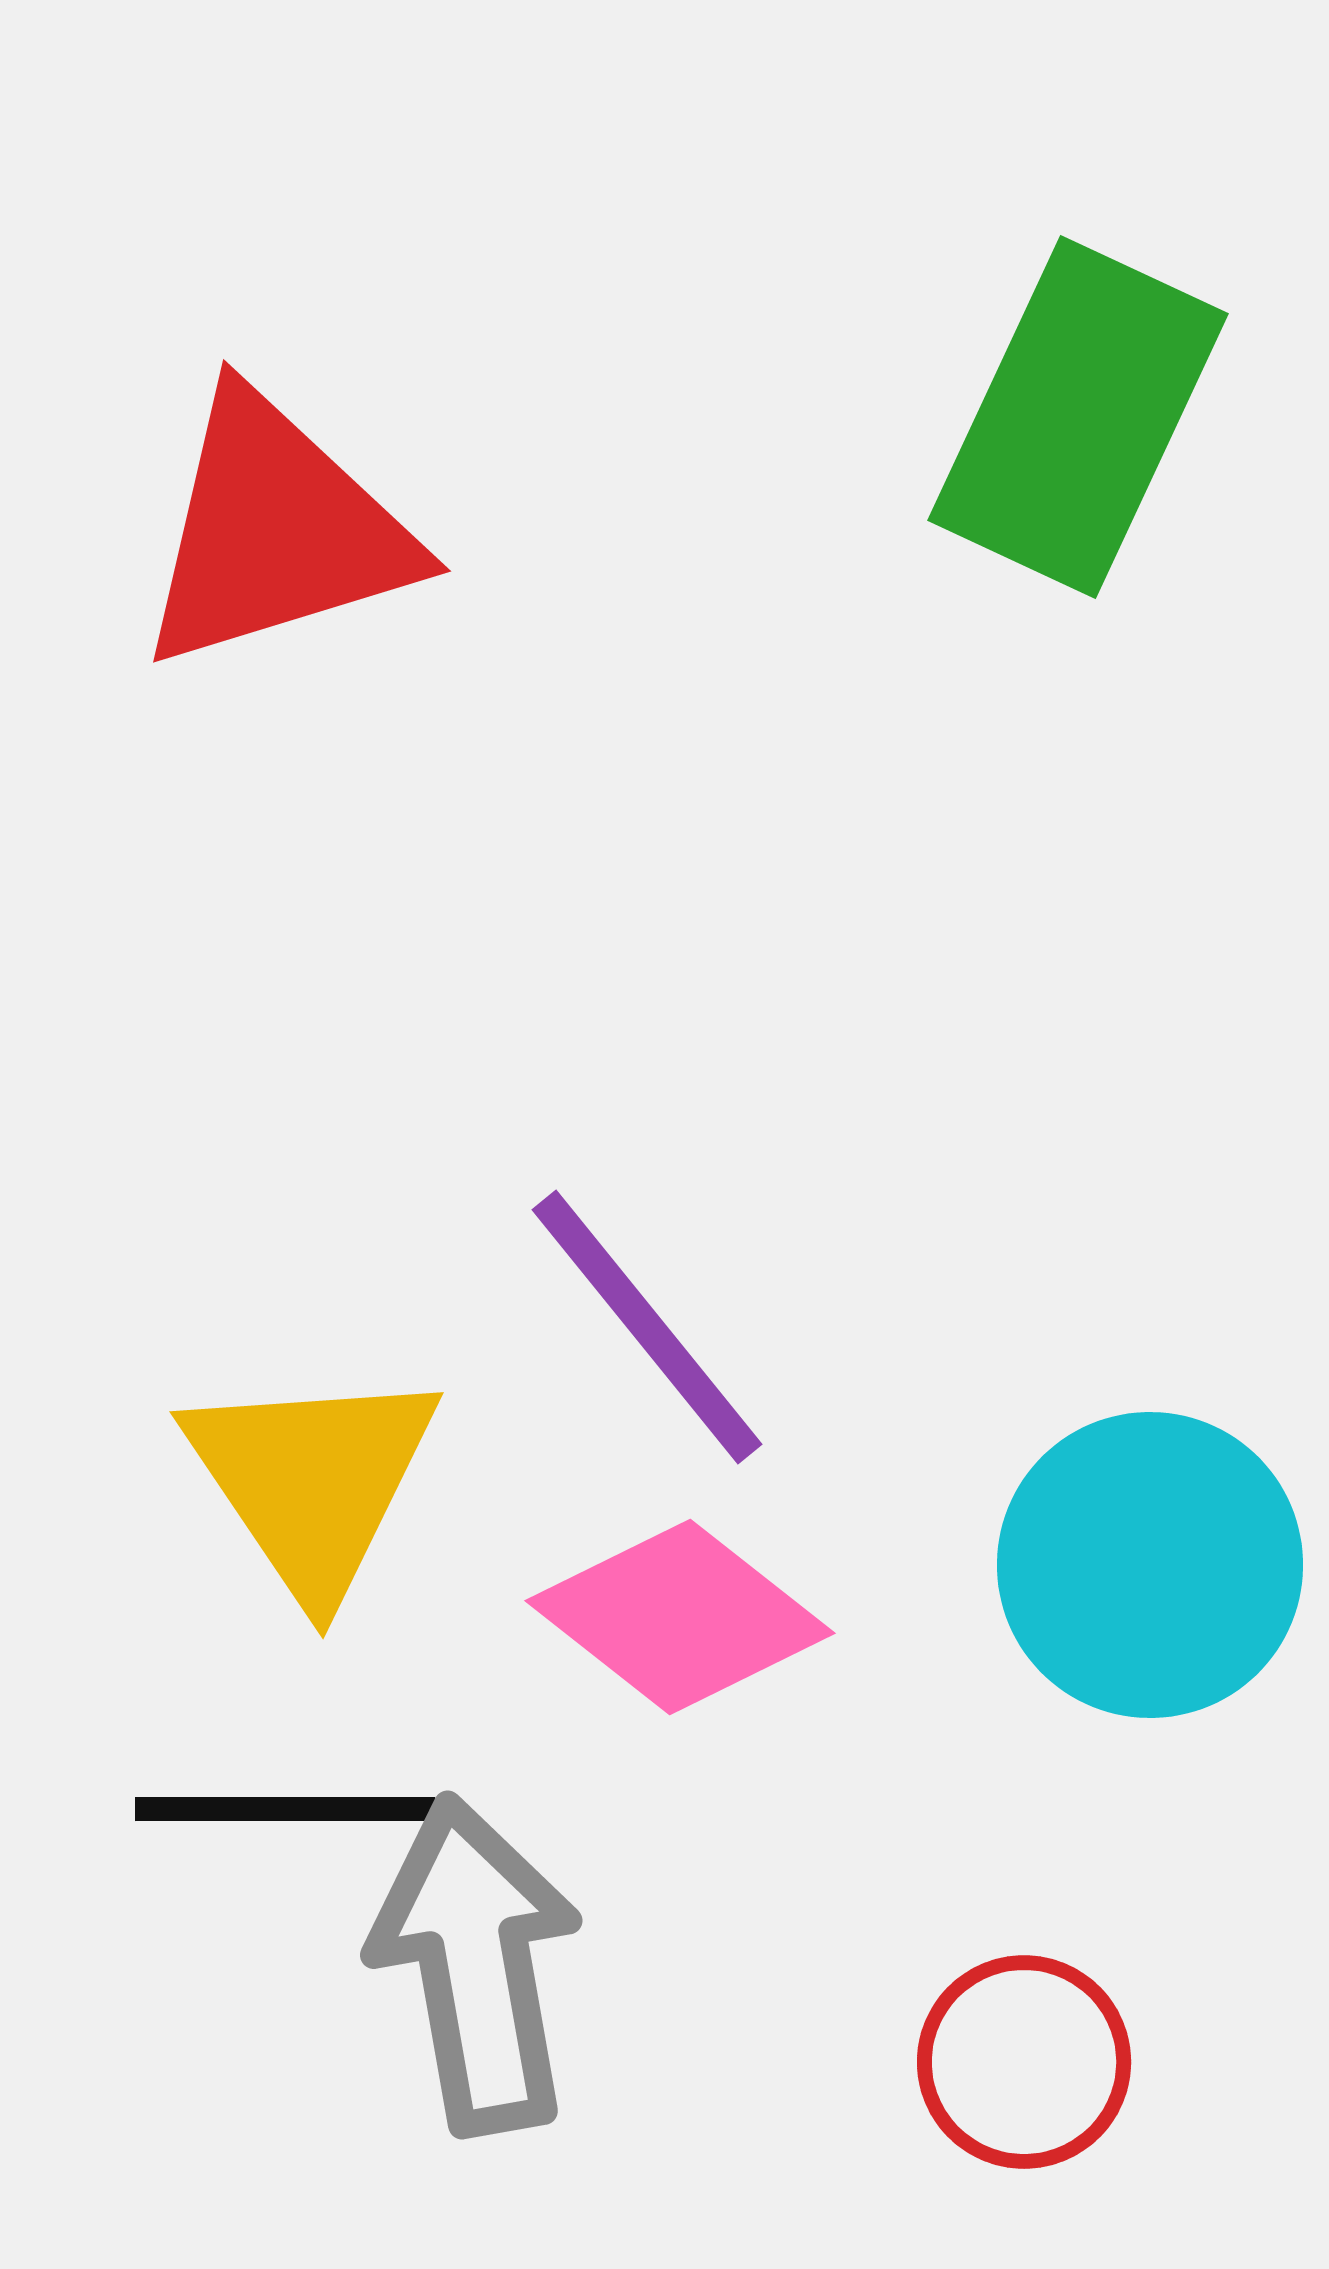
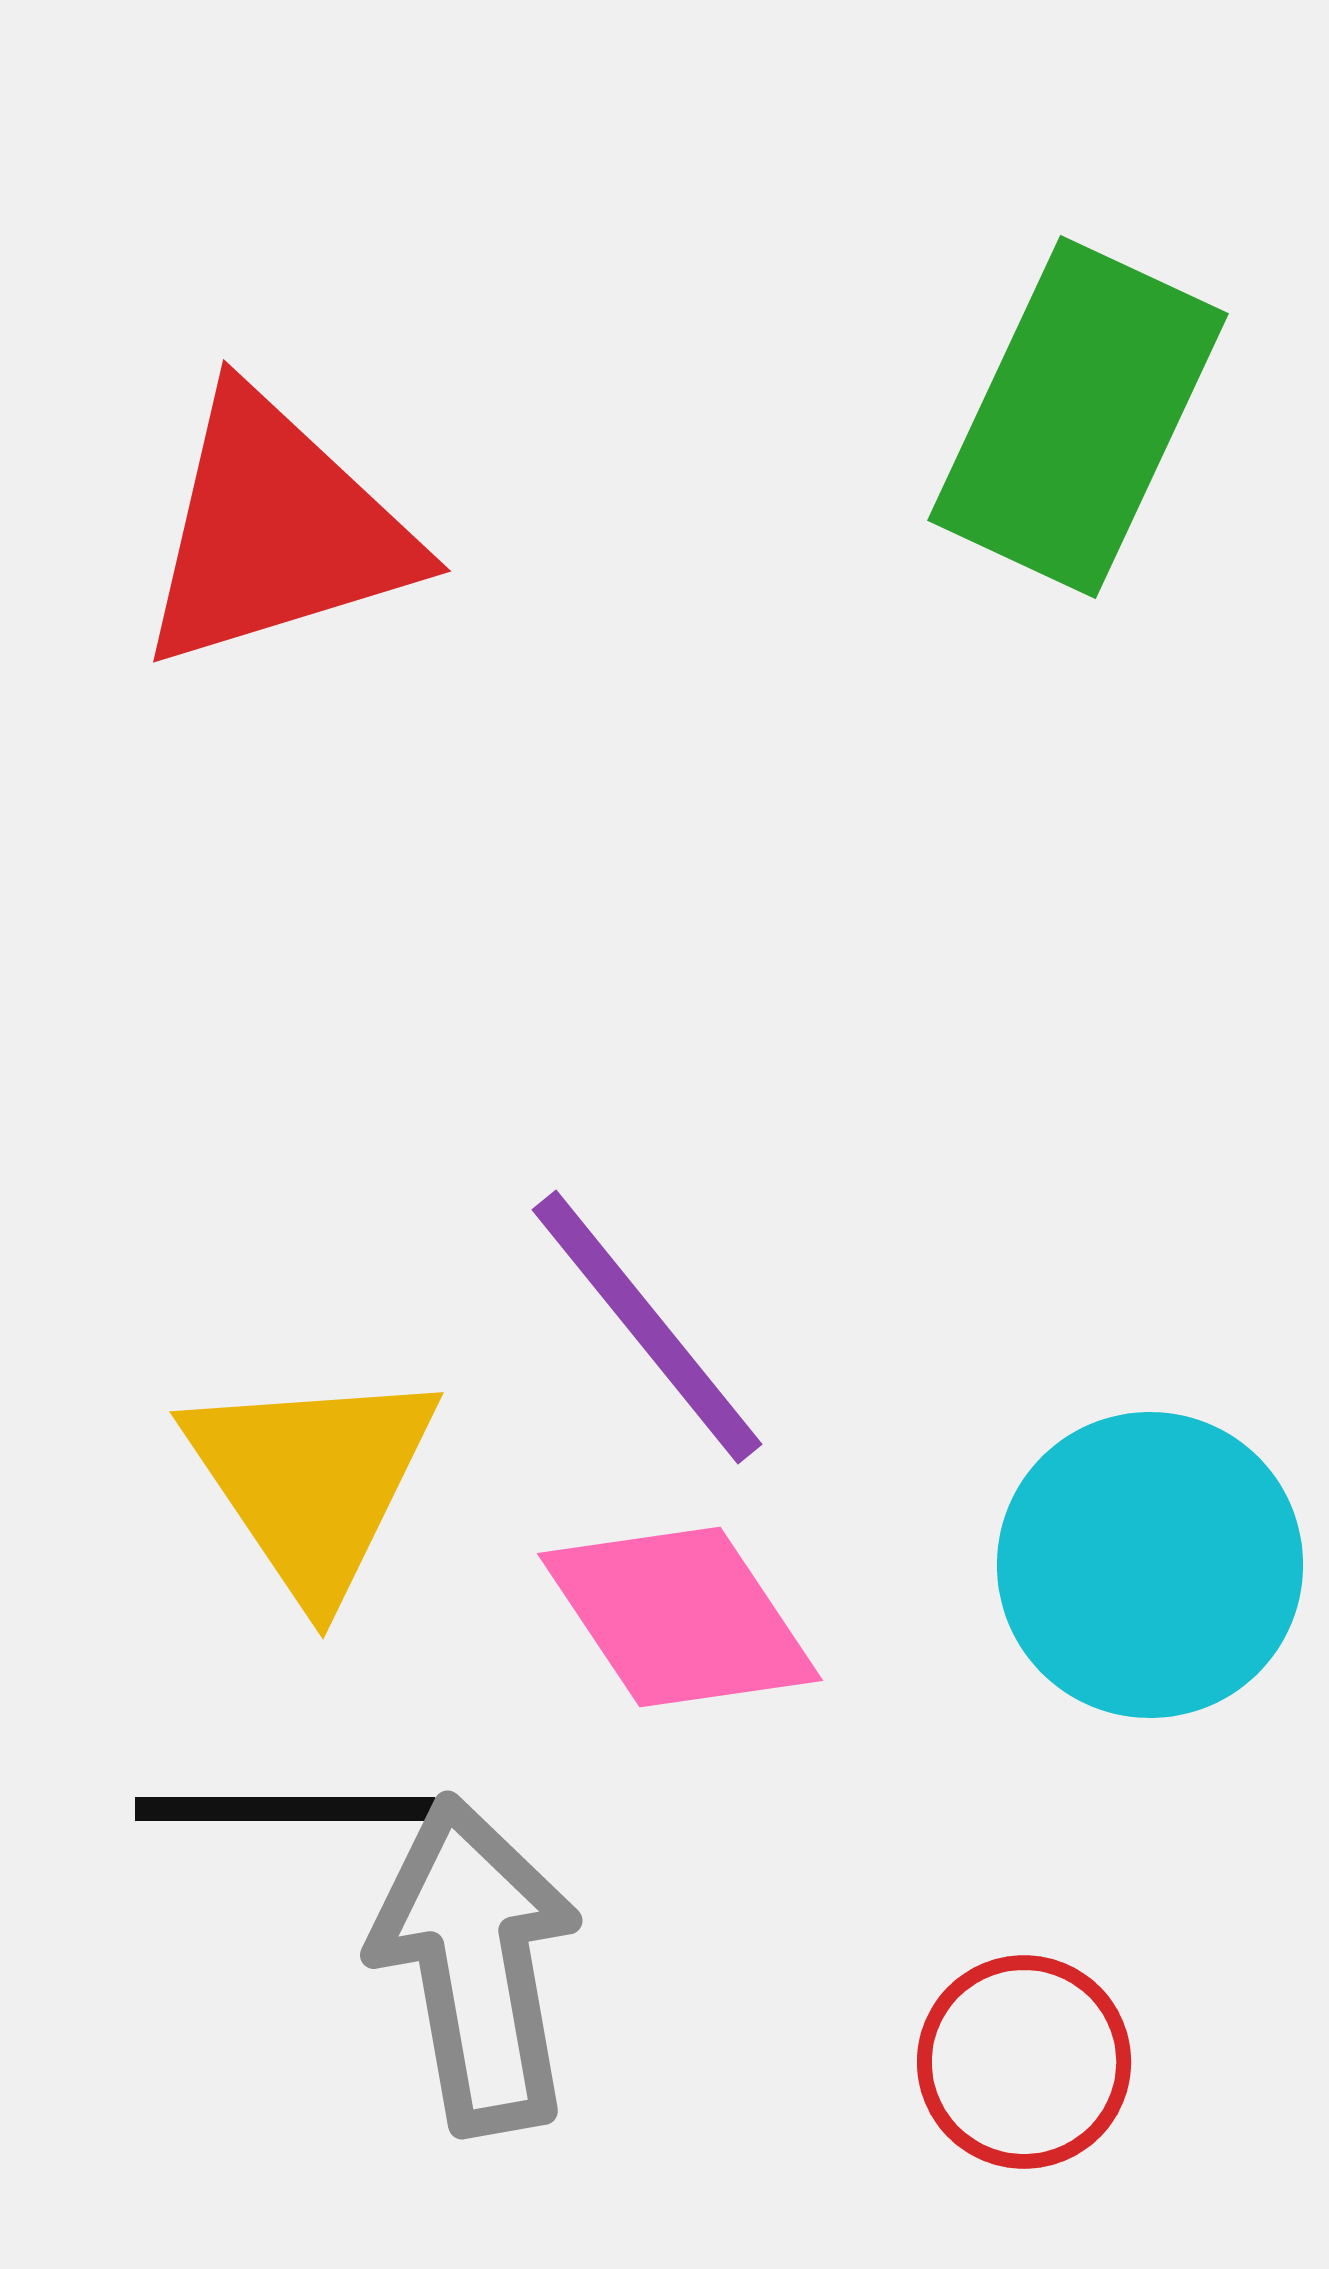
pink diamond: rotated 18 degrees clockwise
